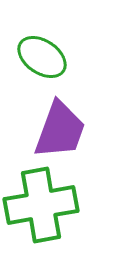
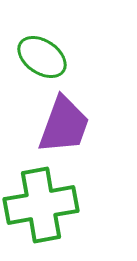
purple trapezoid: moved 4 px right, 5 px up
